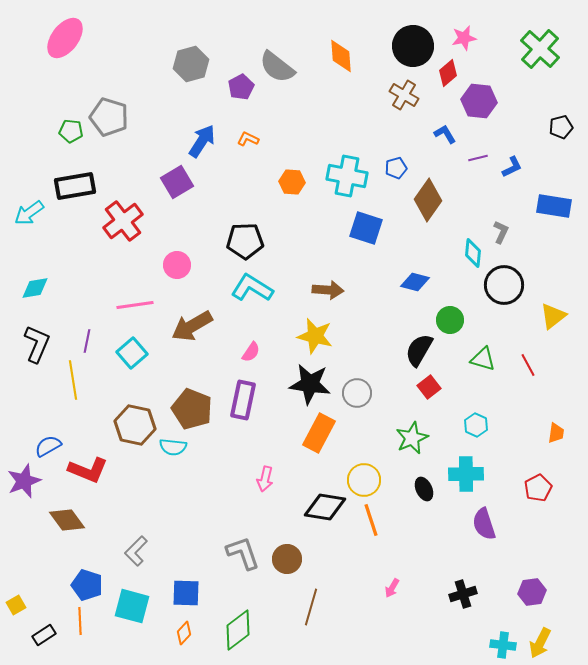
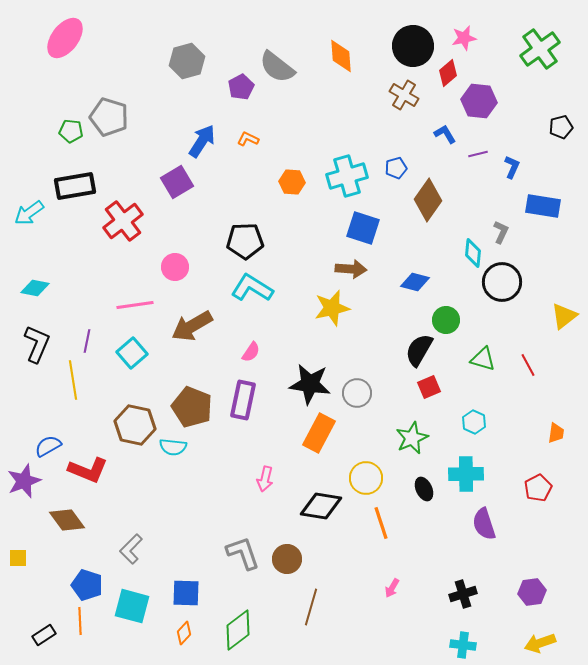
green cross at (540, 49): rotated 12 degrees clockwise
gray hexagon at (191, 64): moved 4 px left, 3 px up
purple line at (478, 158): moved 4 px up
blue L-shape at (512, 167): rotated 40 degrees counterclockwise
cyan cross at (347, 176): rotated 27 degrees counterclockwise
blue rectangle at (554, 206): moved 11 px left
blue square at (366, 228): moved 3 px left
pink circle at (177, 265): moved 2 px left, 2 px down
black circle at (504, 285): moved 2 px left, 3 px up
cyan diamond at (35, 288): rotated 20 degrees clockwise
brown arrow at (328, 290): moved 23 px right, 21 px up
yellow triangle at (553, 316): moved 11 px right
green circle at (450, 320): moved 4 px left
yellow star at (315, 336): moved 17 px right, 28 px up; rotated 27 degrees counterclockwise
red square at (429, 387): rotated 15 degrees clockwise
brown pentagon at (192, 409): moved 2 px up
cyan hexagon at (476, 425): moved 2 px left, 3 px up
yellow circle at (364, 480): moved 2 px right, 2 px up
black diamond at (325, 507): moved 4 px left, 1 px up
orange line at (371, 520): moved 10 px right, 3 px down
gray L-shape at (136, 551): moved 5 px left, 2 px up
yellow square at (16, 605): moved 2 px right, 47 px up; rotated 30 degrees clockwise
yellow arrow at (540, 643): rotated 44 degrees clockwise
cyan cross at (503, 645): moved 40 px left
